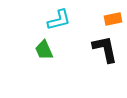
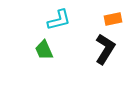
black L-shape: rotated 44 degrees clockwise
